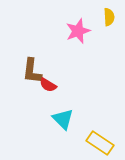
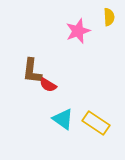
cyan triangle: rotated 10 degrees counterclockwise
yellow rectangle: moved 4 px left, 20 px up
